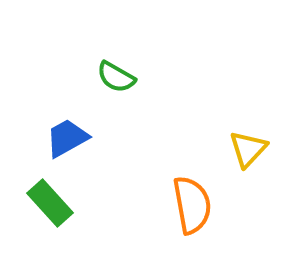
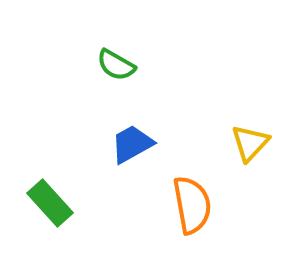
green semicircle: moved 12 px up
blue trapezoid: moved 65 px right, 6 px down
yellow triangle: moved 2 px right, 6 px up
